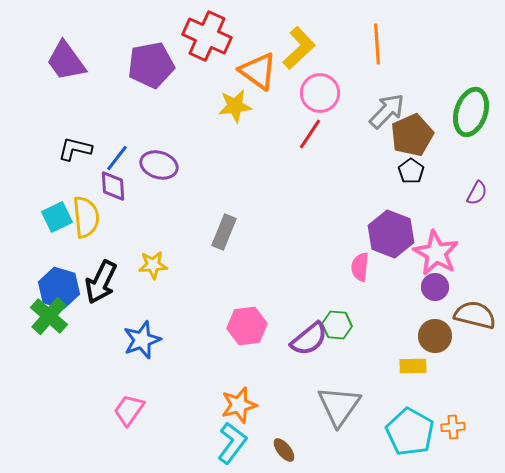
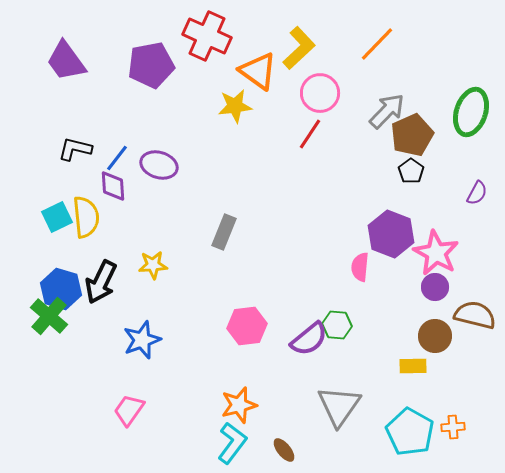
orange line at (377, 44): rotated 48 degrees clockwise
blue hexagon at (59, 288): moved 2 px right, 1 px down
